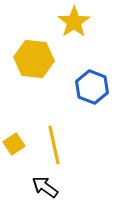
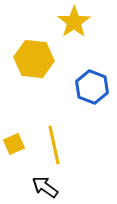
yellow square: rotated 10 degrees clockwise
